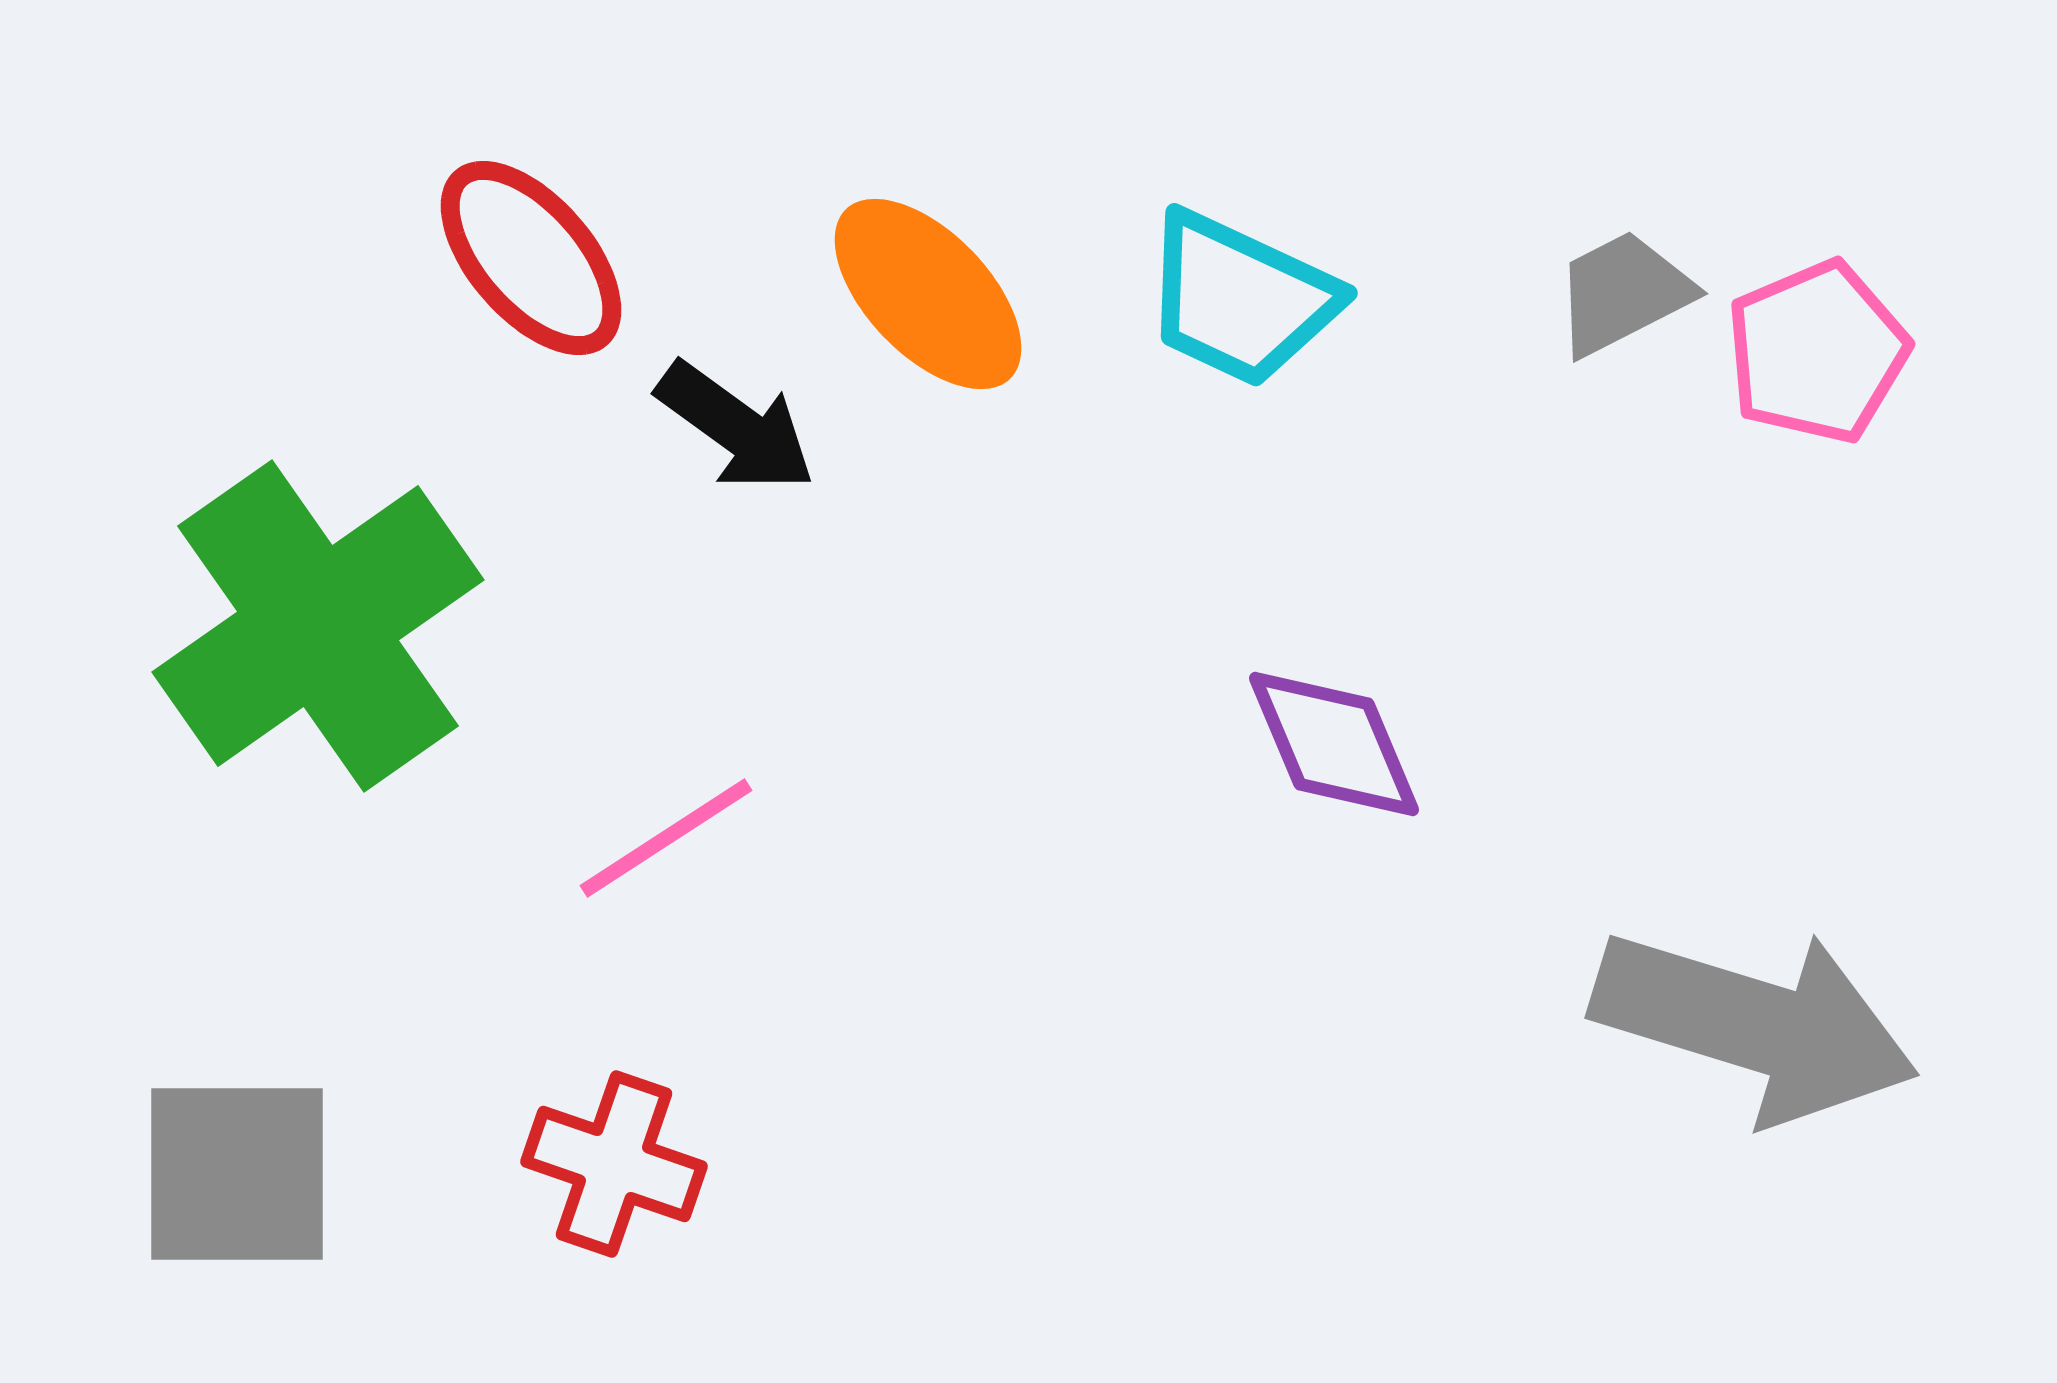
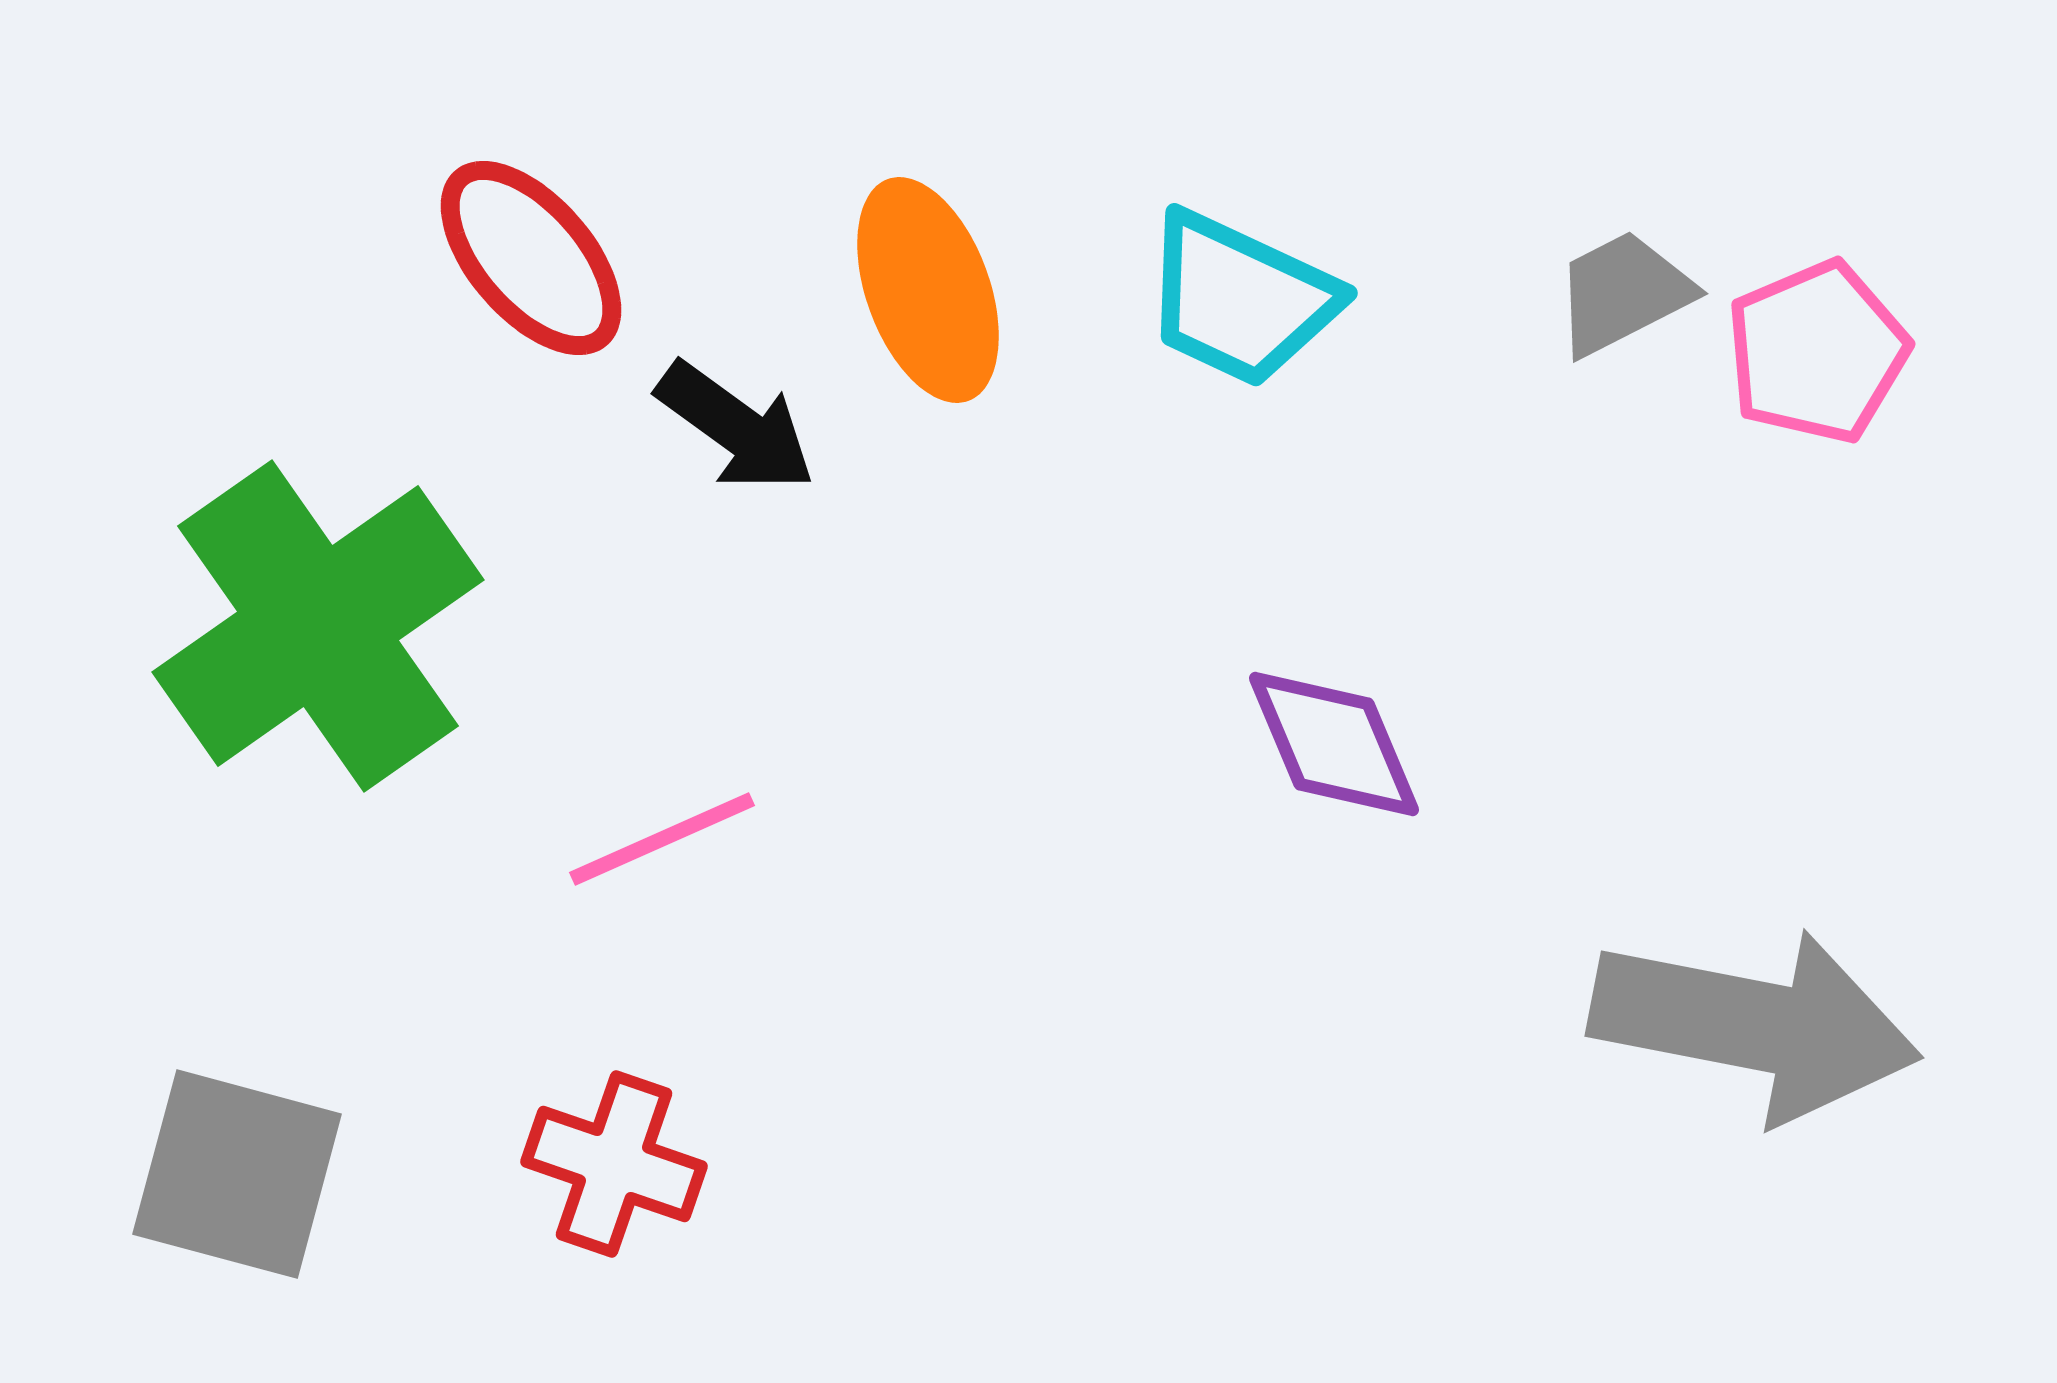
orange ellipse: moved 4 px up; rotated 24 degrees clockwise
pink line: moved 4 px left, 1 px down; rotated 9 degrees clockwise
gray arrow: rotated 6 degrees counterclockwise
gray square: rotated 15 degrees clockwise
